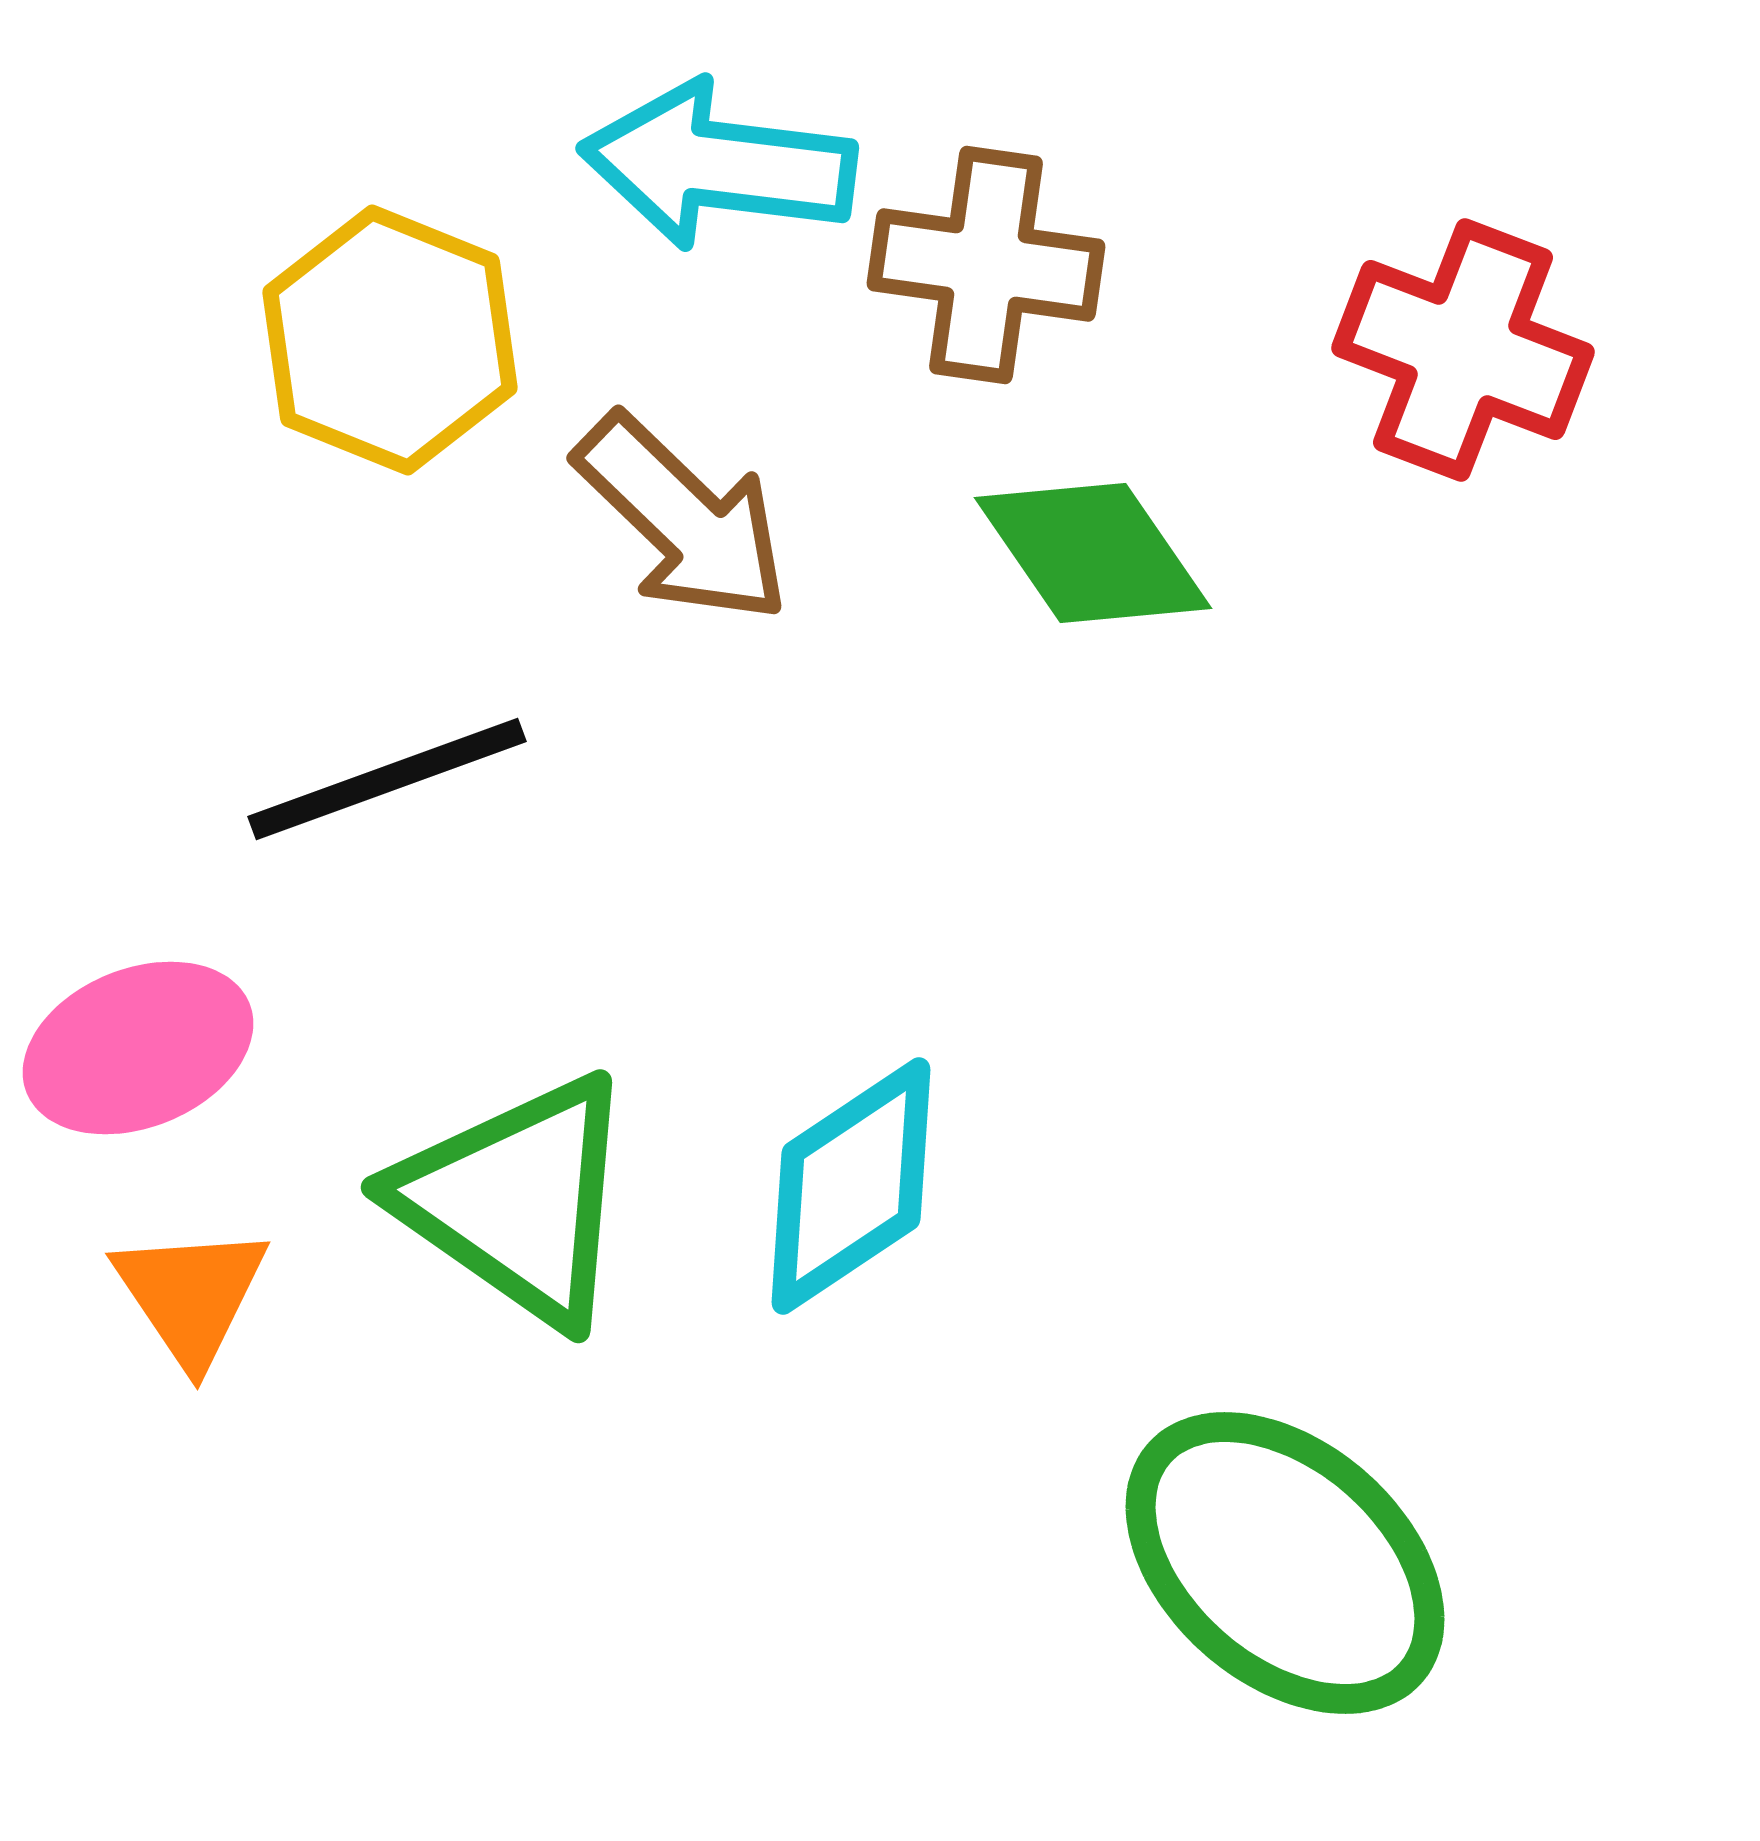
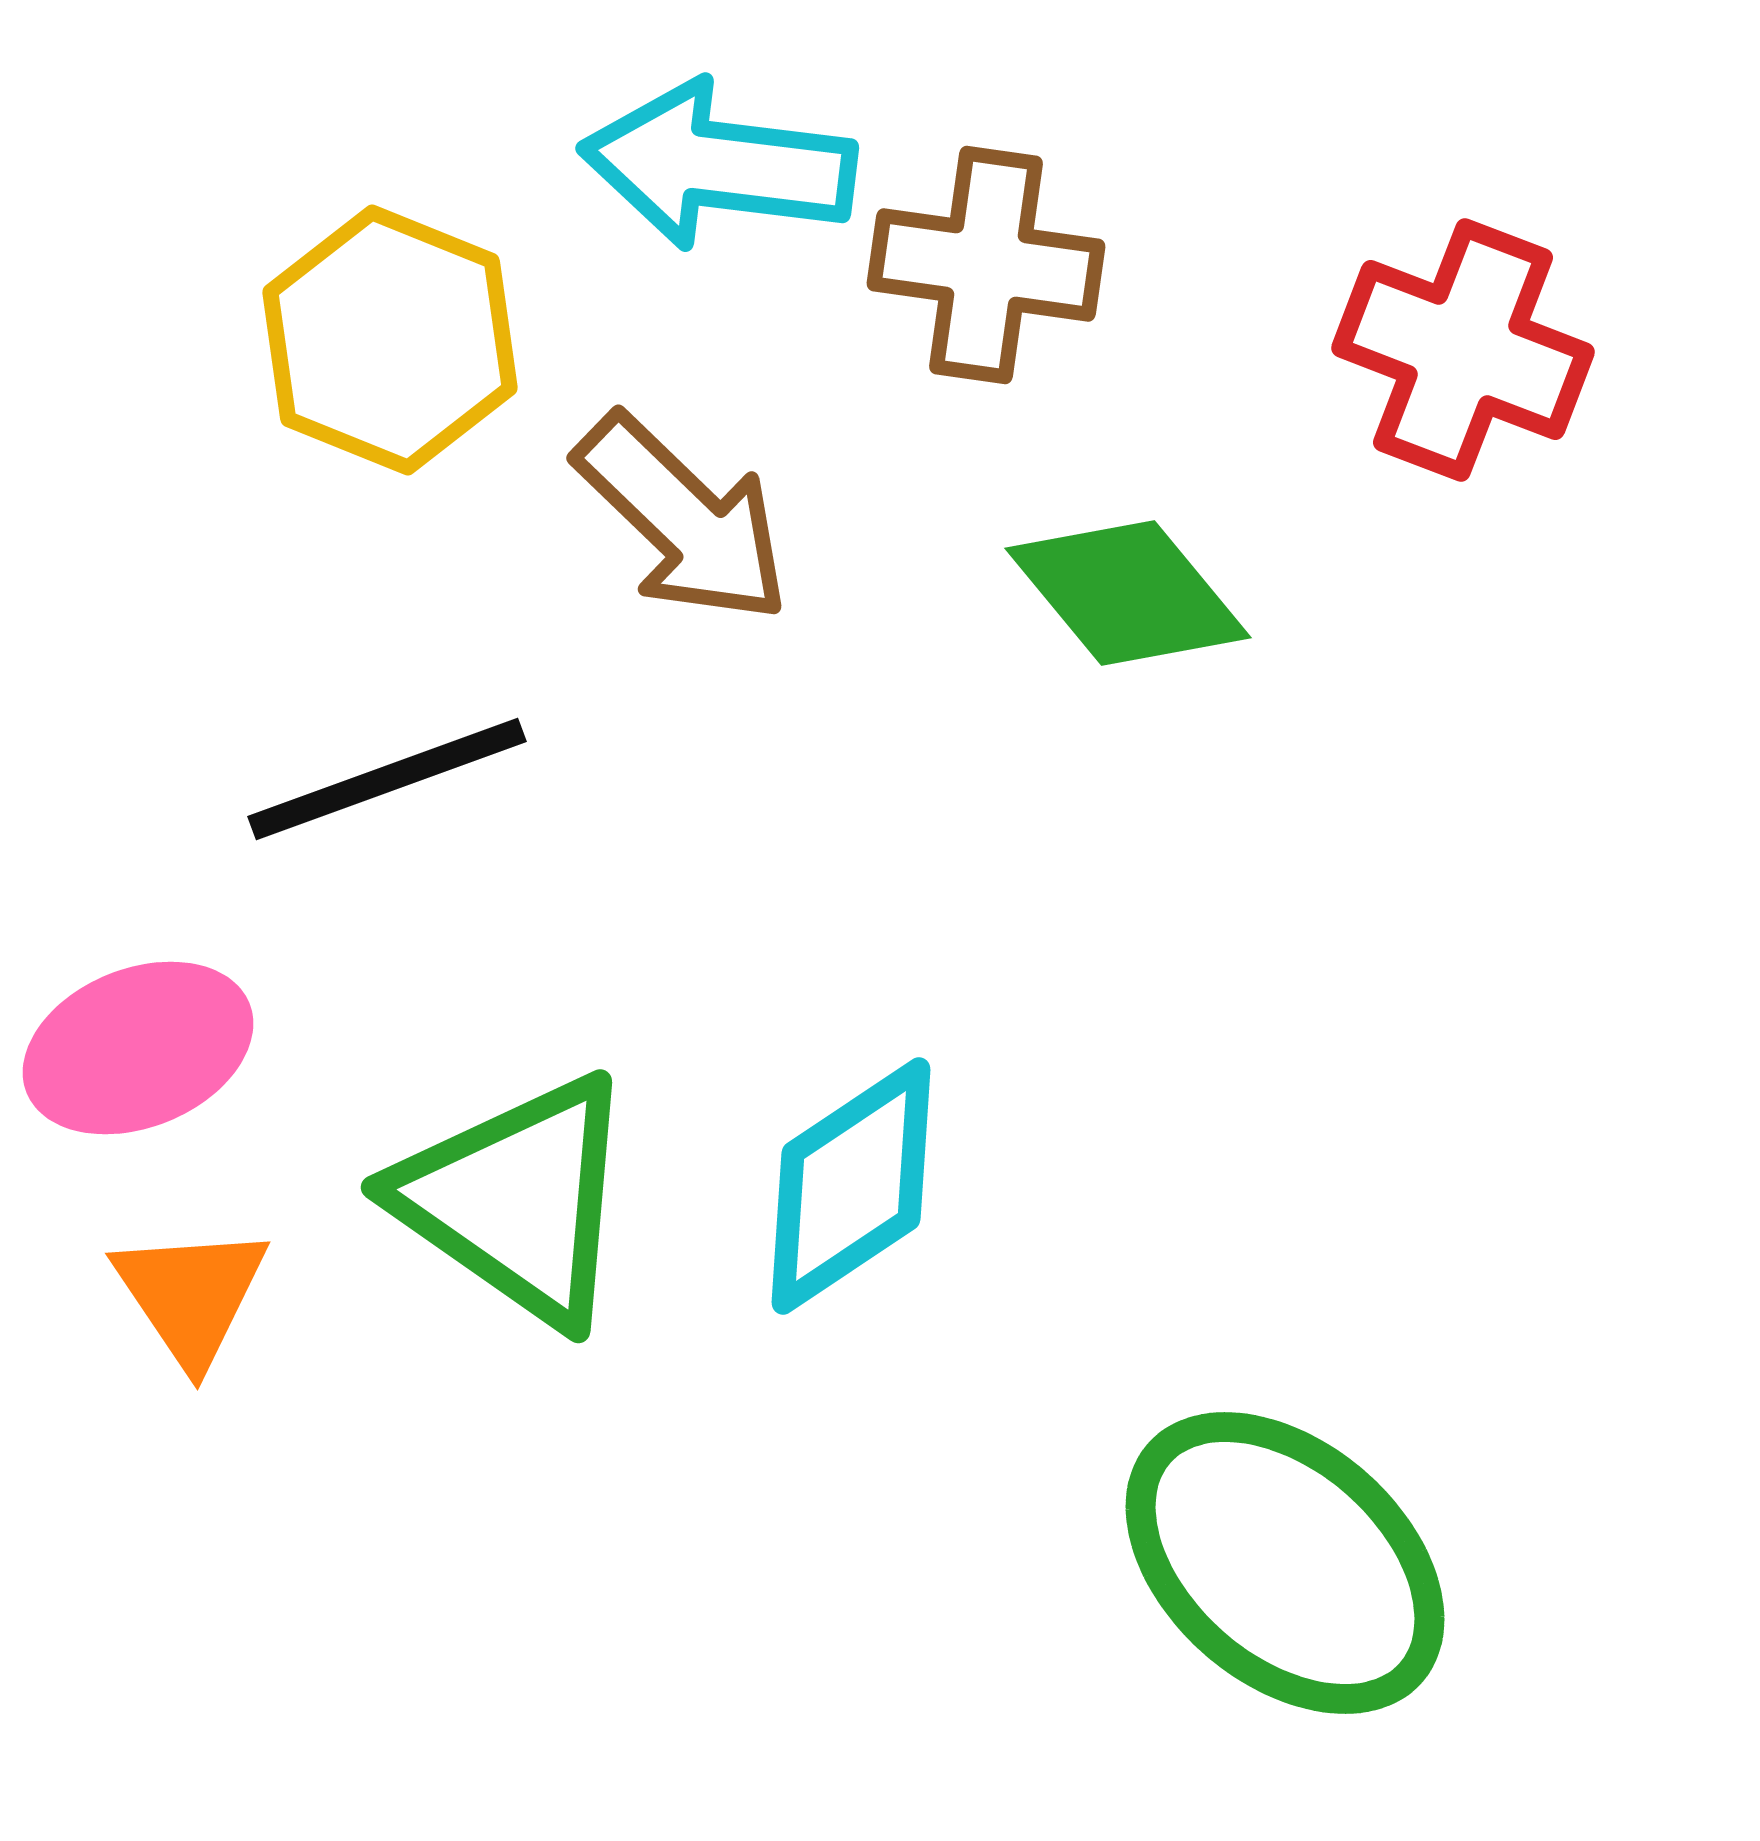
green diamond: moved 35 px right, 40 px down; rotated 5 degrees counterclockwise
